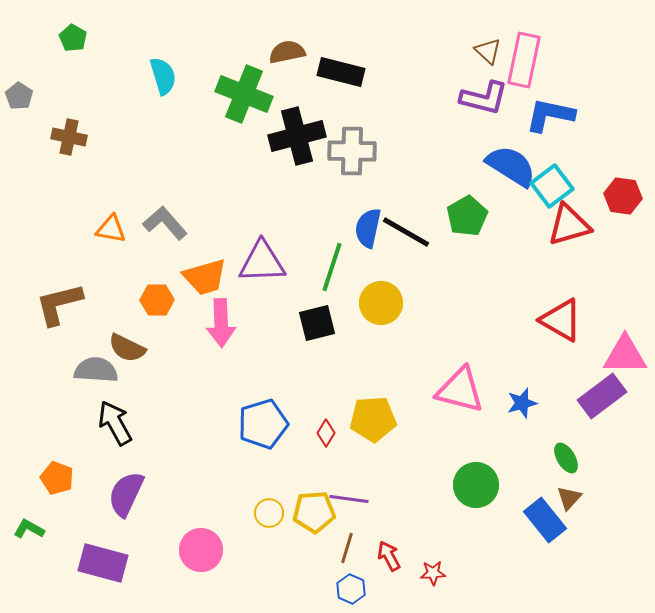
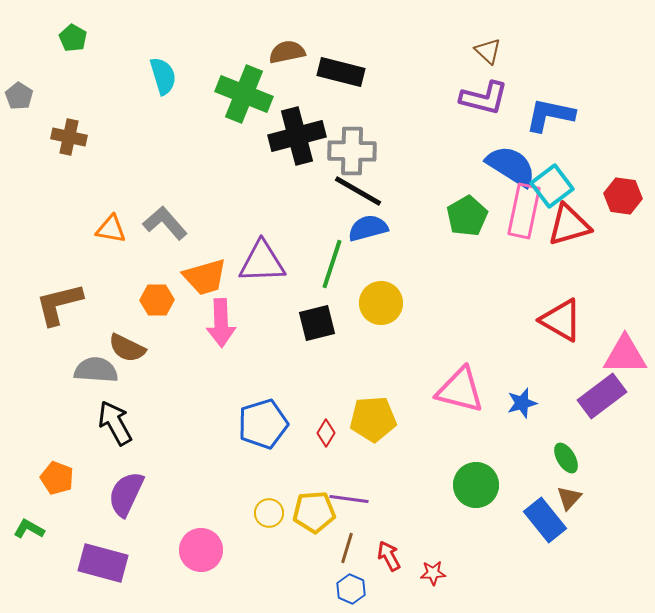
pink rectangle at (524, 60): moved 151 px down
blue semicircle at (368, 228): rotated 63 degrees clockwise
black line at (406, 232): moved 48 px left, 41 px up
green line at (332, 267): moved 3 px up
